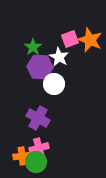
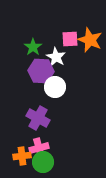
pink square: rotated 18 degrees clockwise
white star: moved 3 px left
purple hexagon: moved 1 px right, 4 px down
white circle: moved 1 px right, 3 px down
green circle: moved 7 px right
